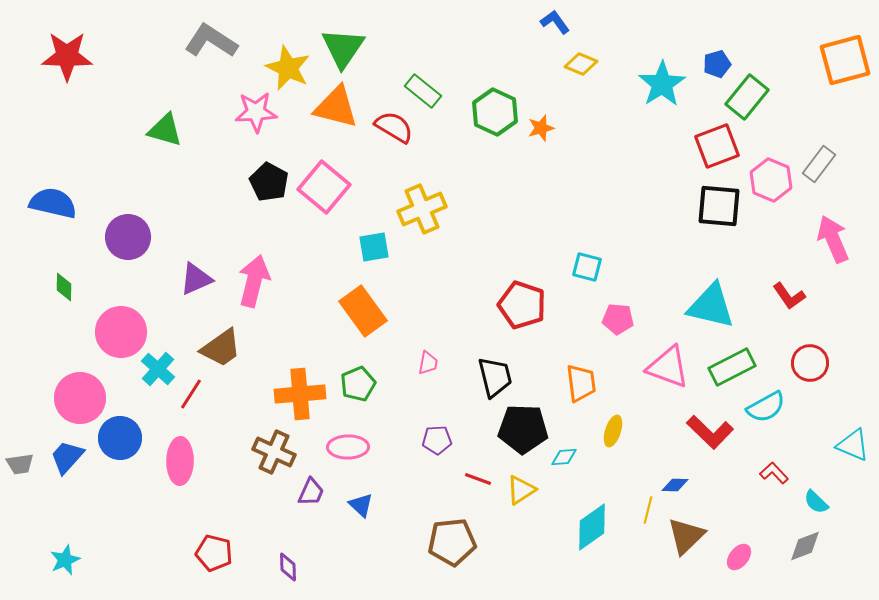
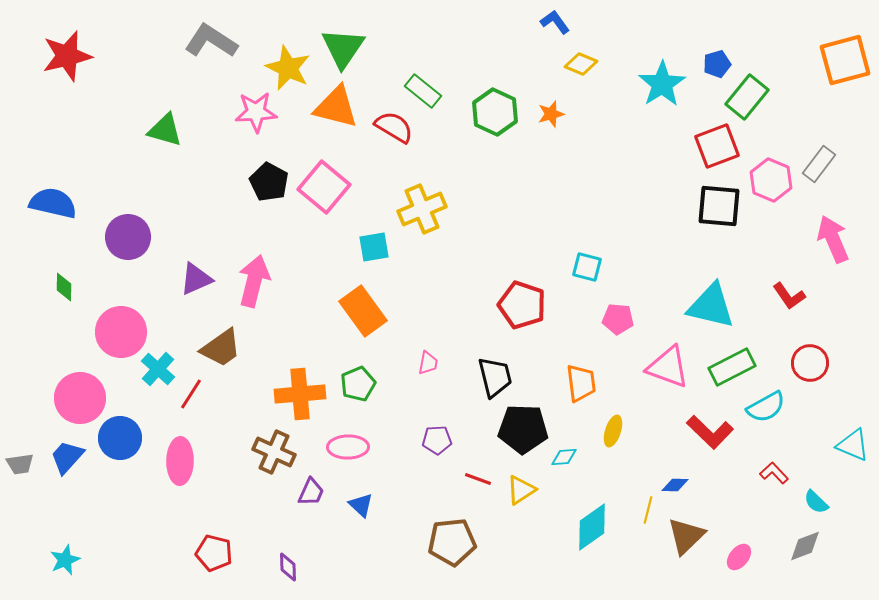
red star at (67, 56): rotated 15 degrees counterclockwise
orange star at (541, 128): moved 10 px right, 14 px up
